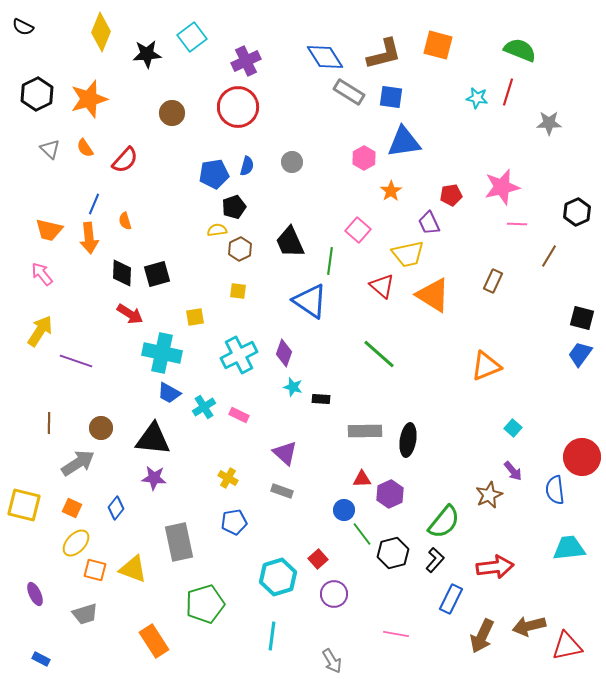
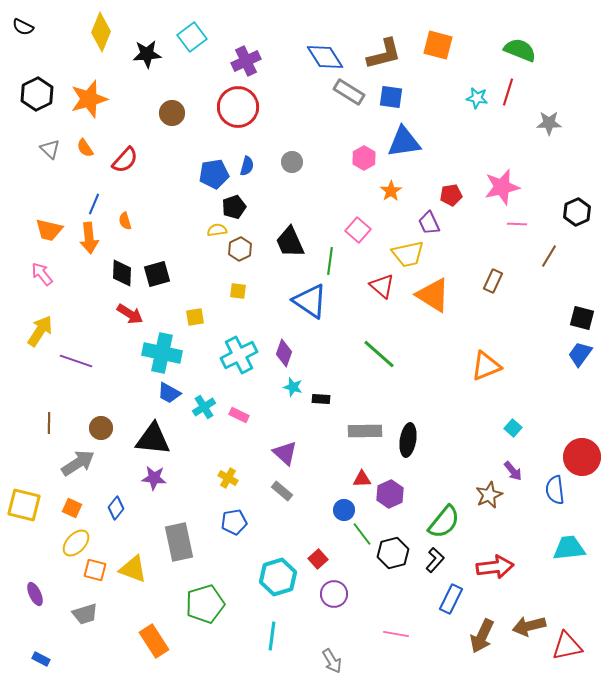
gray rectangle at (282, 491): rotated 20 degrees clockwise
